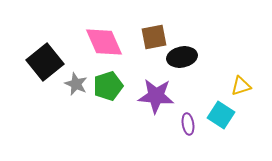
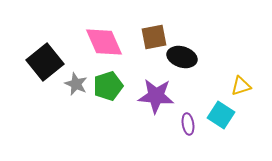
black ellipse: rotated 28 degrees clockwise
